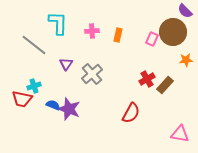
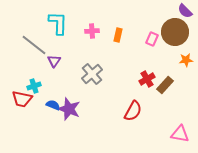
brown circle: moved 2 px right
purple triangle: moved 12 px left, 3 px up
red semicircle: moved 2 px right, 2 px up
